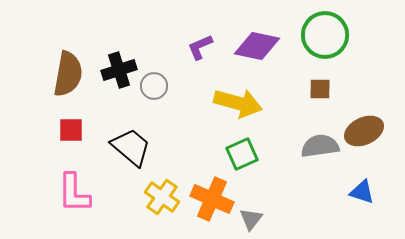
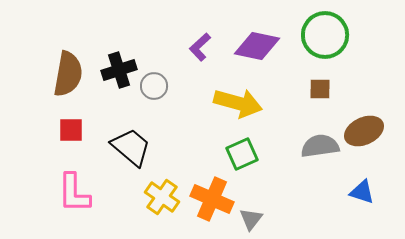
purple L-shape: rotated 20 degrees counterclockwise
